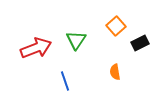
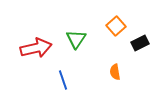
green triangle: moved 1 px up
red arrow: rotated 8 degrees clockwise
blue line: moved 2 px left, 1 px up
